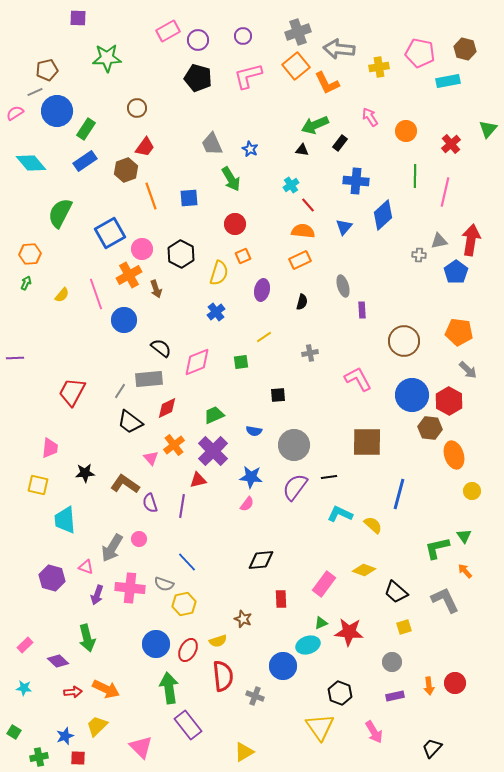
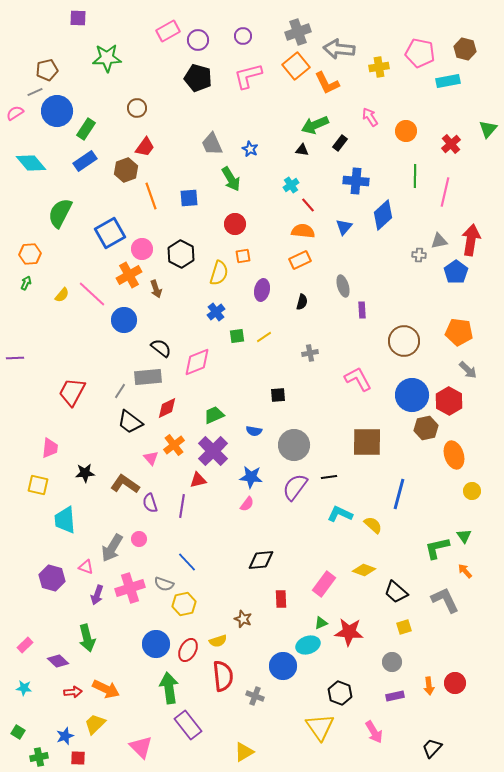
orange square at (243, 256): rotated 14 degrees clockwise
pink line at (96, 294): moved 4 px left; rotated 28 degrees counterclockwise
green square at (241, 362): moved 4 px left, 26 px up
gray rectangle at (149, 379): moved 1 px left, 2 px up
brown hexagon at (430, 428): moved 4 px left; rotated 20 degrees counterclockwise
pink cross at (130, 588): rotated 24 degrees counterclockwise
yellow trapezoid at (97, 726): moved 2 px left, 2 px up
green square at (14, 732): moved 4 px right
